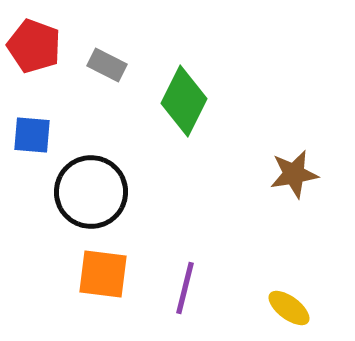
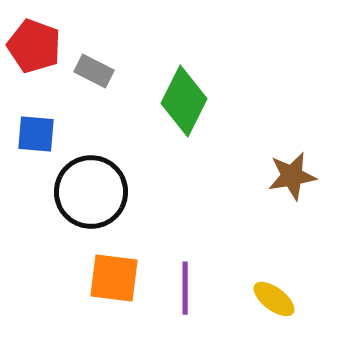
gray rectangle: moved 13 px left, 6 px down
blue square: moved 4 px right, 1 px up
brown star: moved 2 px left, 2 px down
orange square: moved 11 px right, 4 px down
purple line: rotated 14 degrees counterclockwise
yellow ellipse: moved 15 px left, 9 px up
